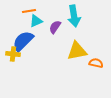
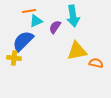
cyan arrow: moved 1 px left
yellow cross: moved 1 px right, 4 px down
